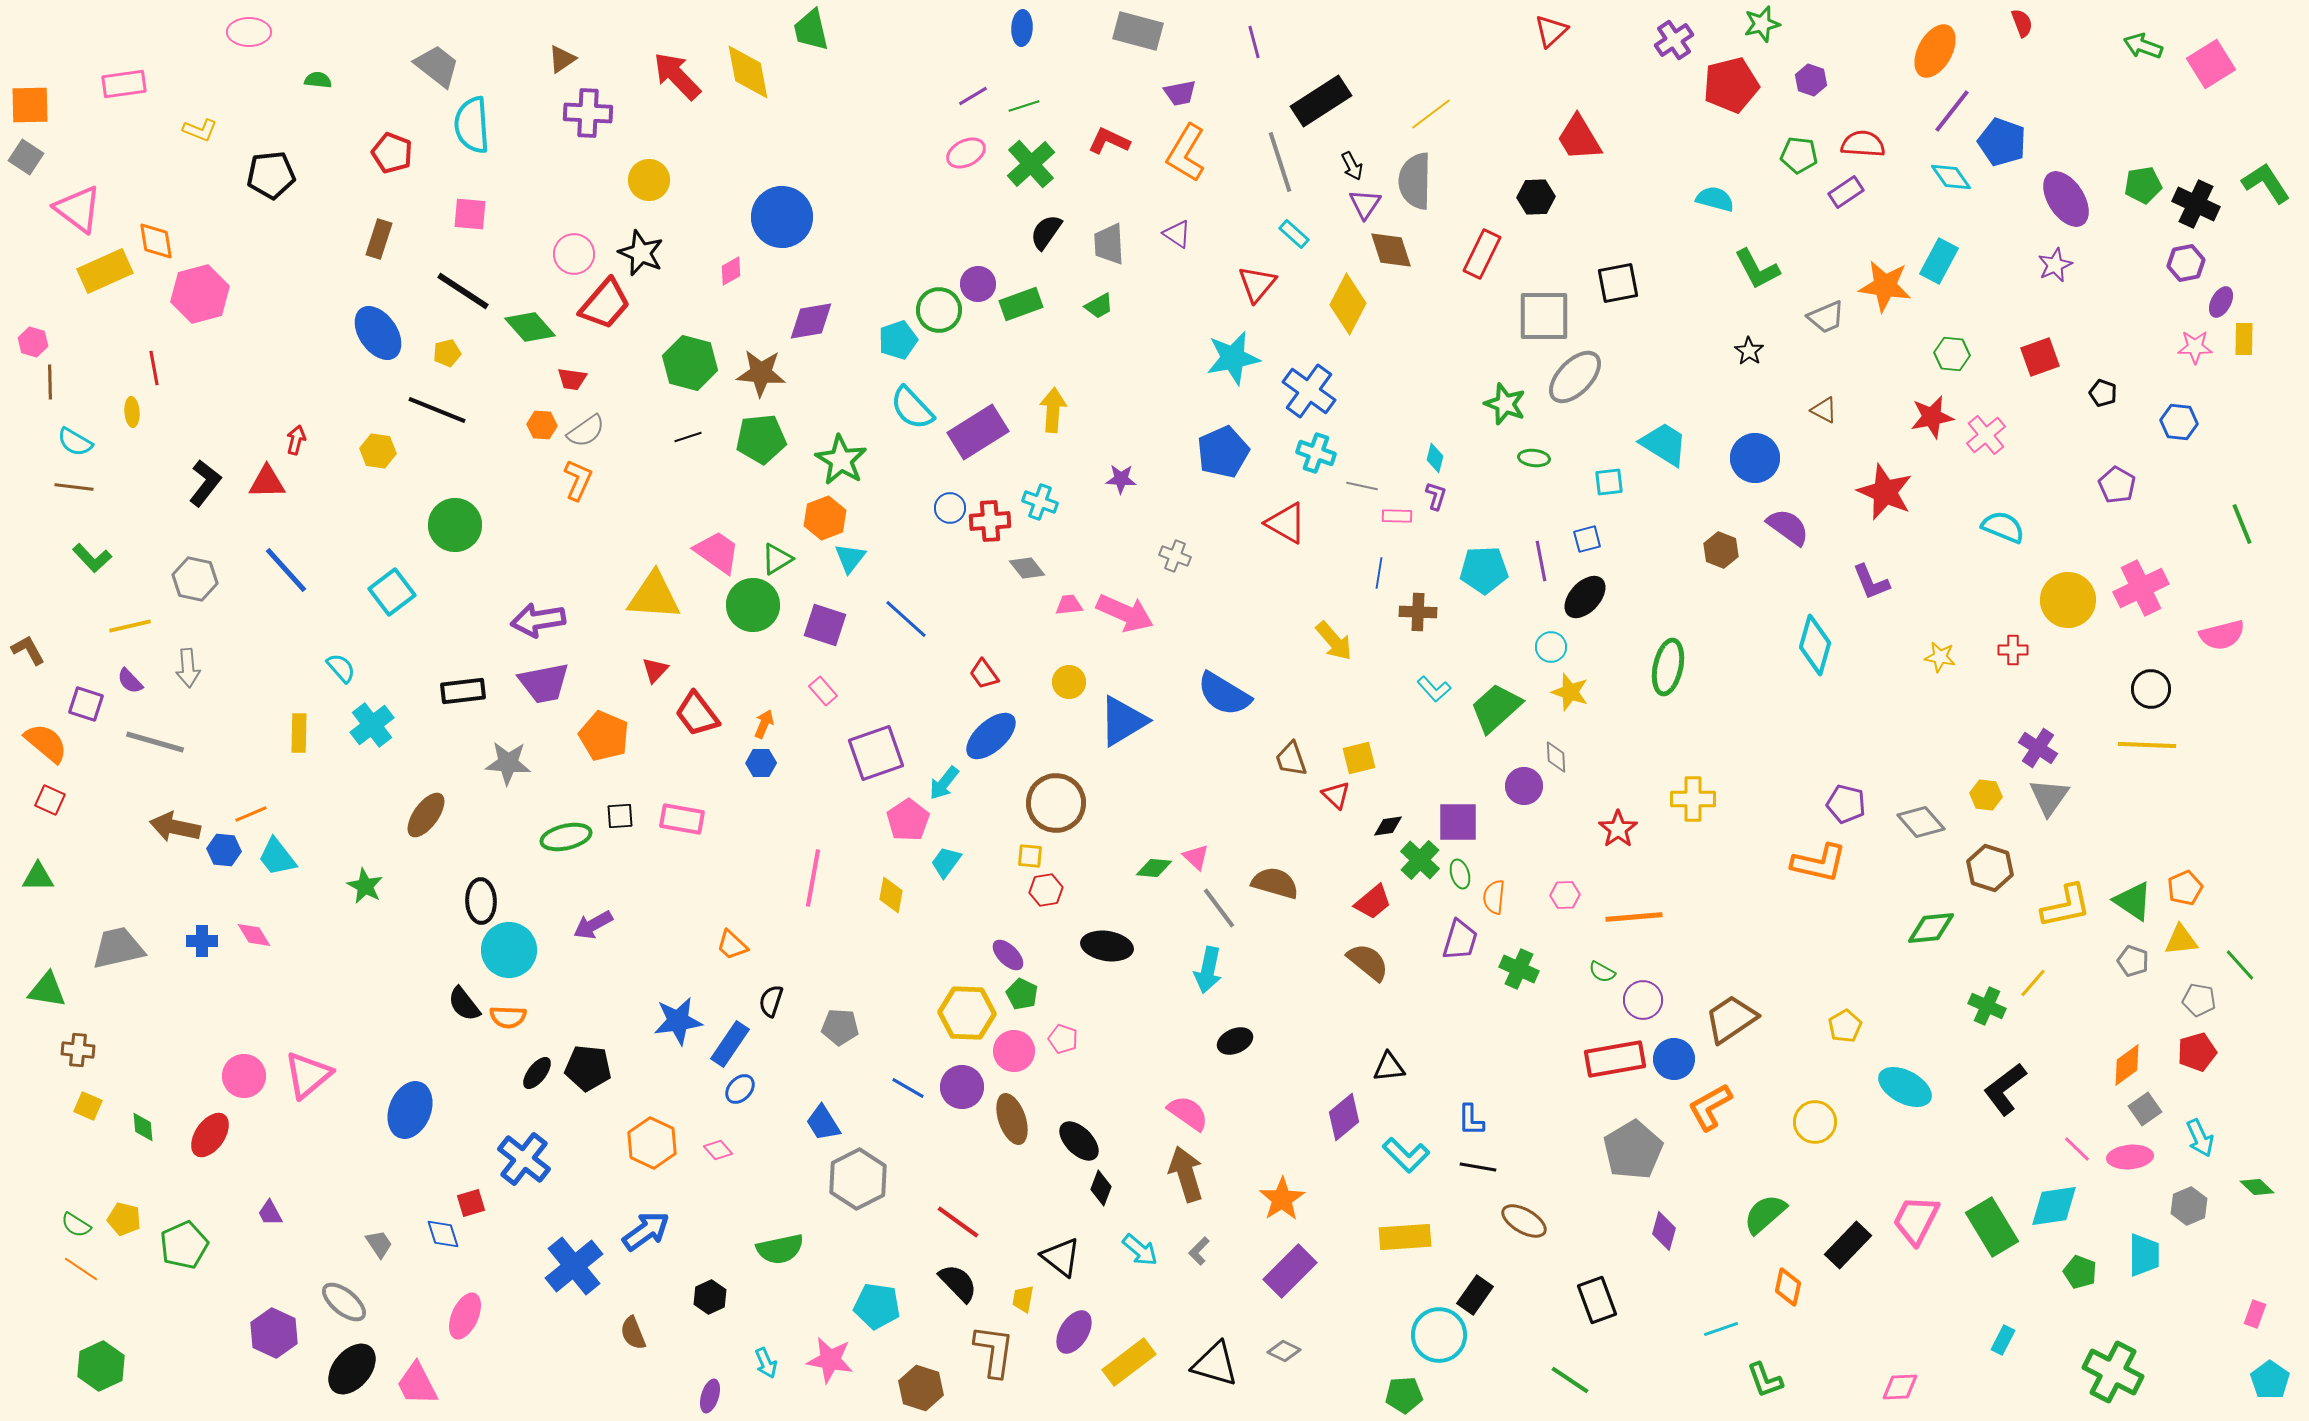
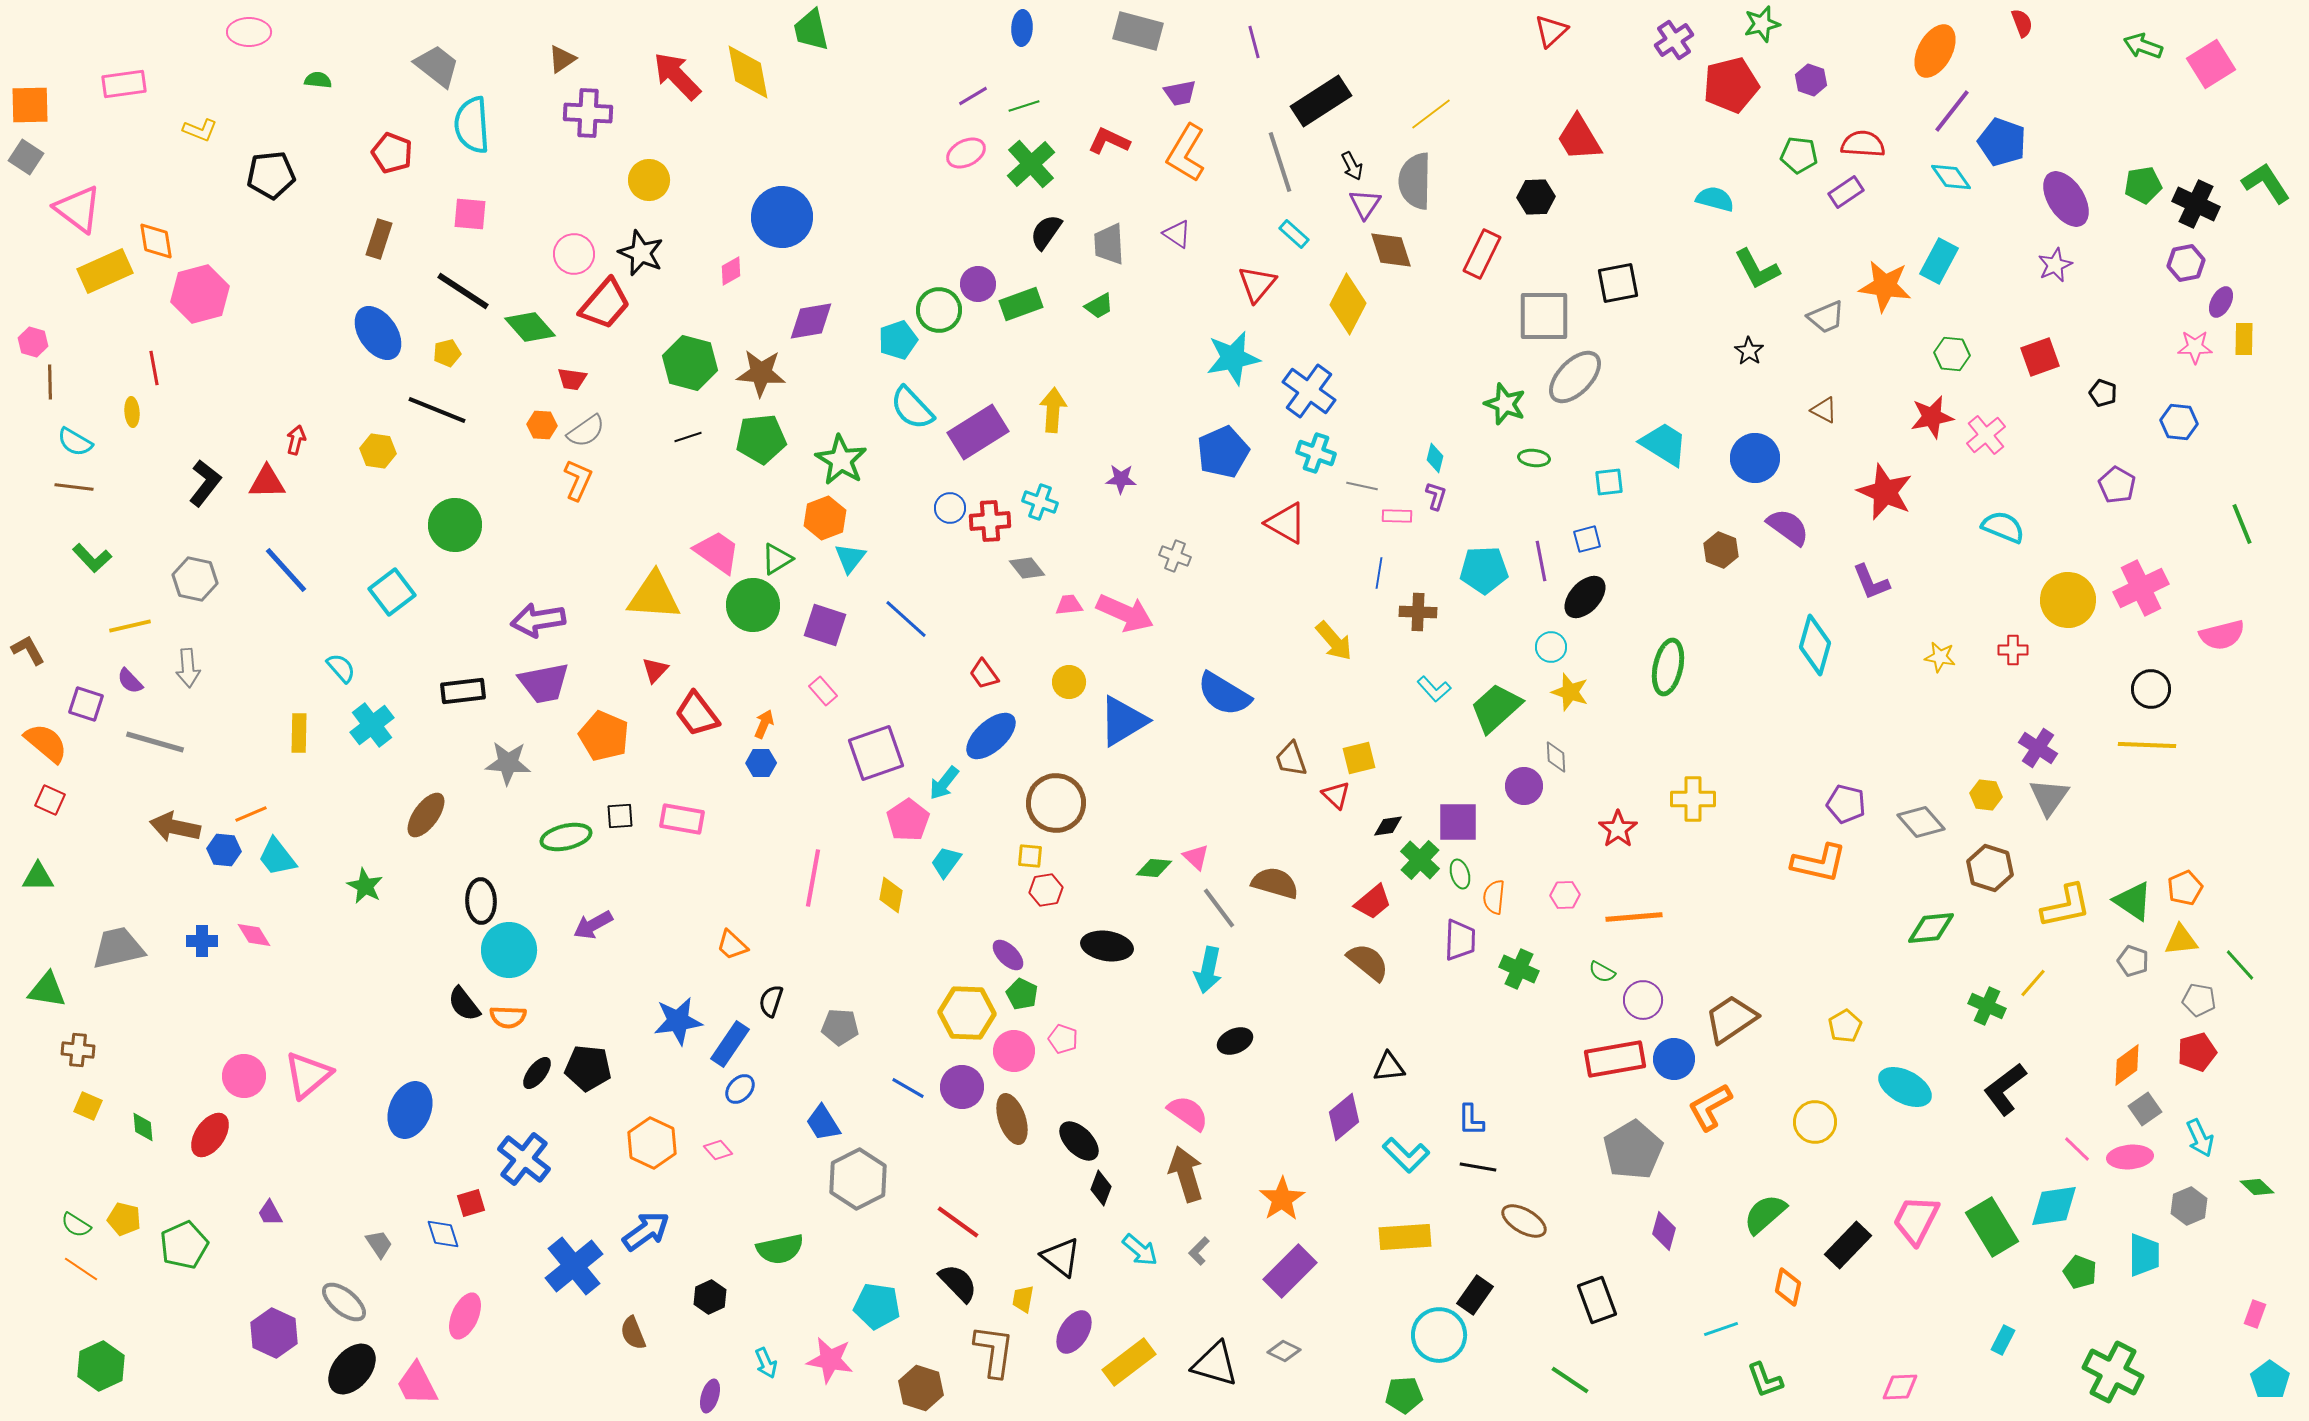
purple trapezoid at (1460, 940): rotated 15 degrees counterclockwise
